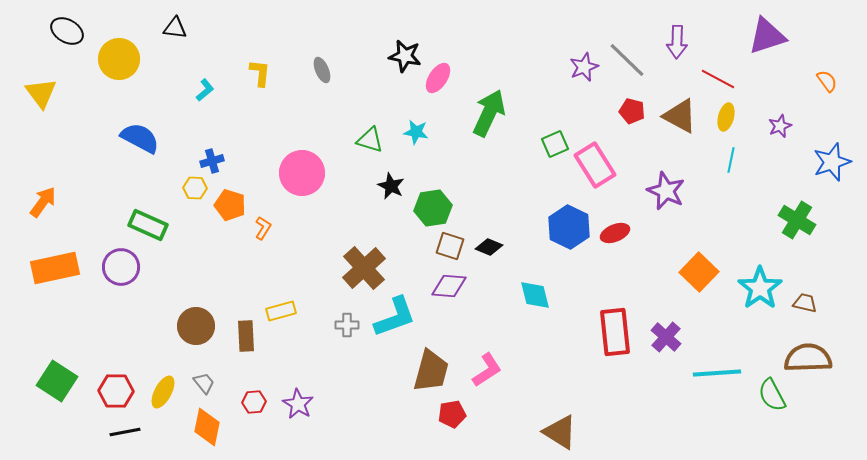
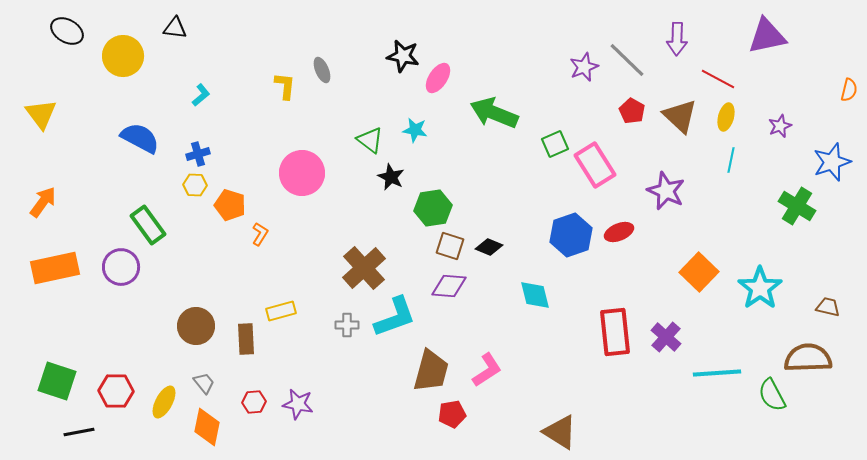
purple triangle at (767, 36): rotated 6 degrees clockwise
purple arrow at (677, 42): moved 3 px up
black star at (405, 56): moved 2 px left
yellow circle at (119, 59): moved 4 px right, 3 px up
yellow L-shape at (260, 73): moved 25 px right, 13 px down
orange semicircle at (827, 81): moved 22 px right, 9 px down; rotated 50 degrees clockwise
cyan L-shape at (205, 90): moved 4 px left, 5 px down
yellow triangle at (41, 93): moved 21 px down
red pentagon at (632, 111): rotated 15 degrees clockwise
green arrow at (489, 113): moved 5 px right; rotated 93 degrees counterclockwise
brown triangle at (680, 116): rotated 15 degrees clockwise
cyan star at (416, 132): moved 1 px left, 2 px up
green triangle at (370, 140): rotated 20 degrees clockwise
blue cross at (212, 161): moved 14 px left, 7 px up
black star at (391, 186): moved 9 px up
yellow hexagon at (195, 188): moved 3 px up
green cross at (797, 220): moved 14 px up
green rectangle at (148, 225): rotated 30 degrees clockwise
blue hexagon at (569, 227): moved 2 px right, 8 px down; rotated 15 degrees clockwise
orange L-shape at (263, 228): moved 3 px left, 6 px down
red ellipse at (615, 233): moved 4 px right, 1 px up
brown trapezoid at (805, 303): moved 23 px right, 4 px down
brown rectangle at (246, 336): moved 3 px down
green square at (57, 381): rotated 15 degrees counterclockwise
yellow ellipse at (163, 392): moved 1 px right, 10 px down
purple star at (298, 404): rotated 20 degrees counterclockwise
black line at (125, 432): moved 46 px left
